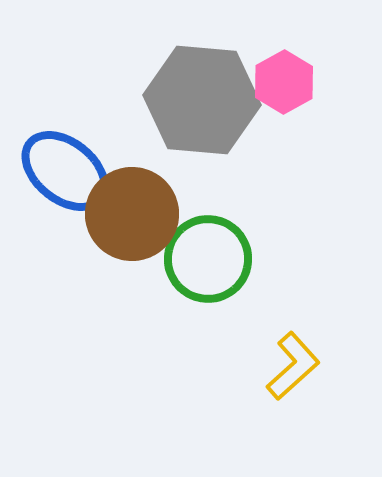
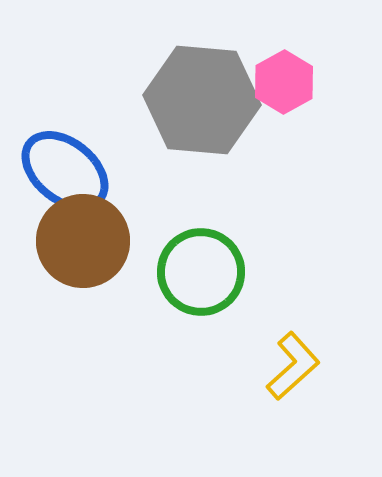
brown circle: moved 49 px left, 27 px down
green circle: moved 7 px left, 13 px down
